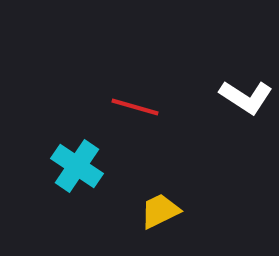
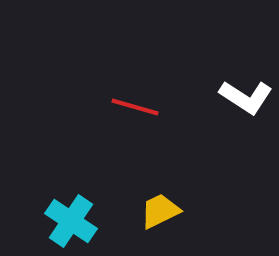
cyan cross: moved 6 px left, 55 px down
